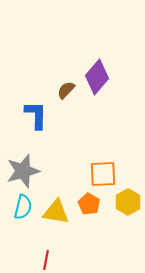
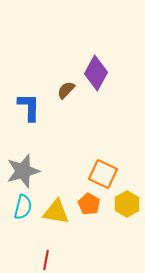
purple diamond: moved 1 px left, 4 px up; rotated 12 degrees counterclockwise
blue L-shape: moved 7 px left, 8 px up
orange square: rotated 28 degrees clockwise
yellow hexagon: moved 1 px left, 2 px down
